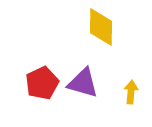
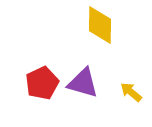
yellow diamond: moved 1 px left, 2 px up
yellow arrow: rotated 55 degrees counterclockwise
